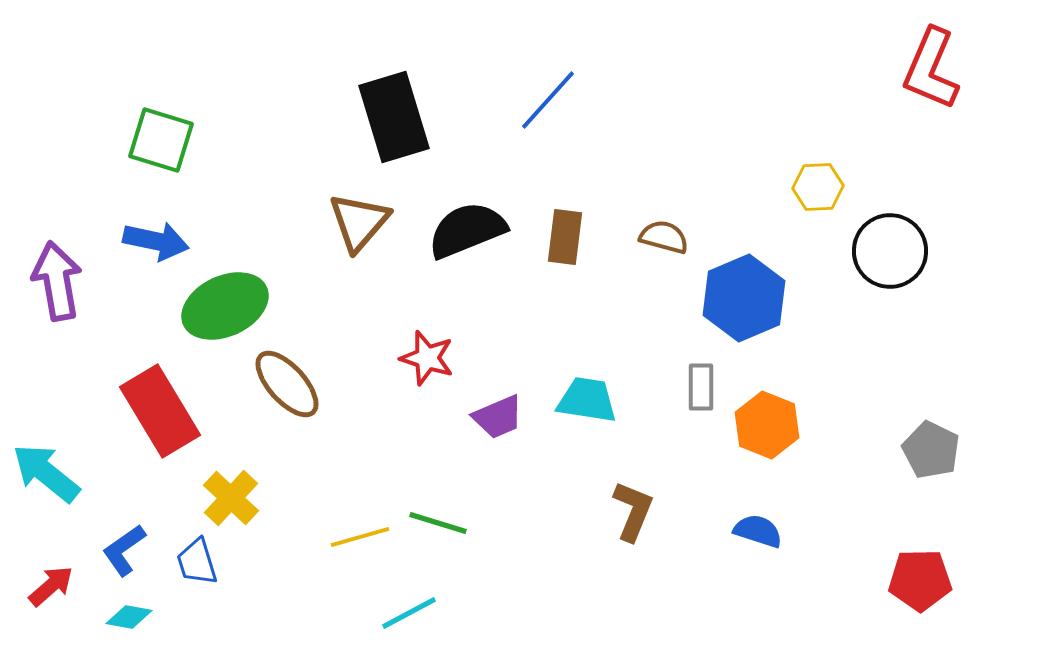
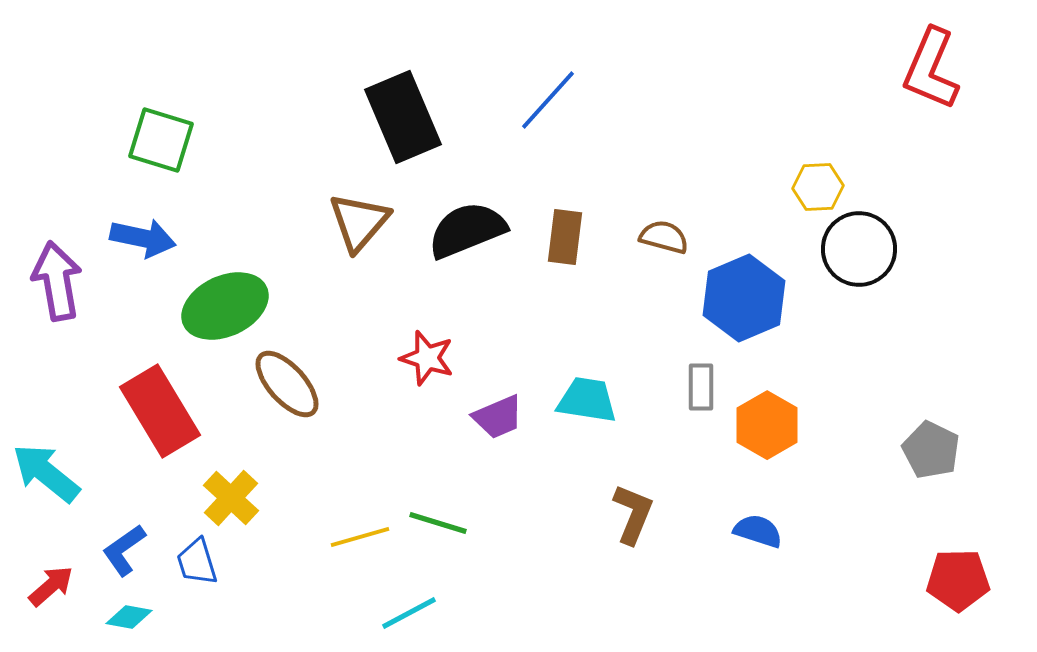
black rectangle: moved 9 px right; rotated 6 degrees counterclockwise
blue arrow: moved 13 px left, 3 px up
black circle: moved 31 px left, 2 px up
orange hexagon: rotated 8 degrees clockwise
brown L-shape: moved 3 px down
red pentagon: moved 38 px right
